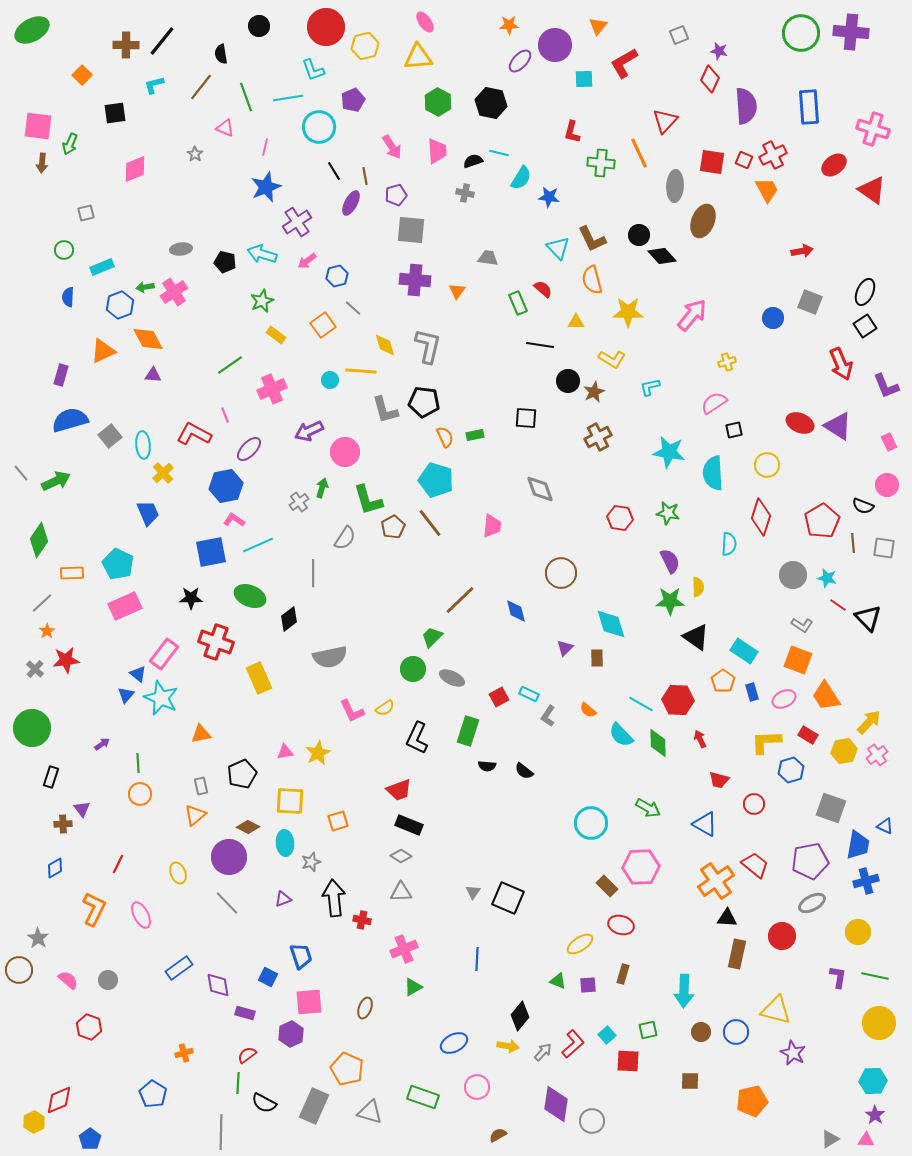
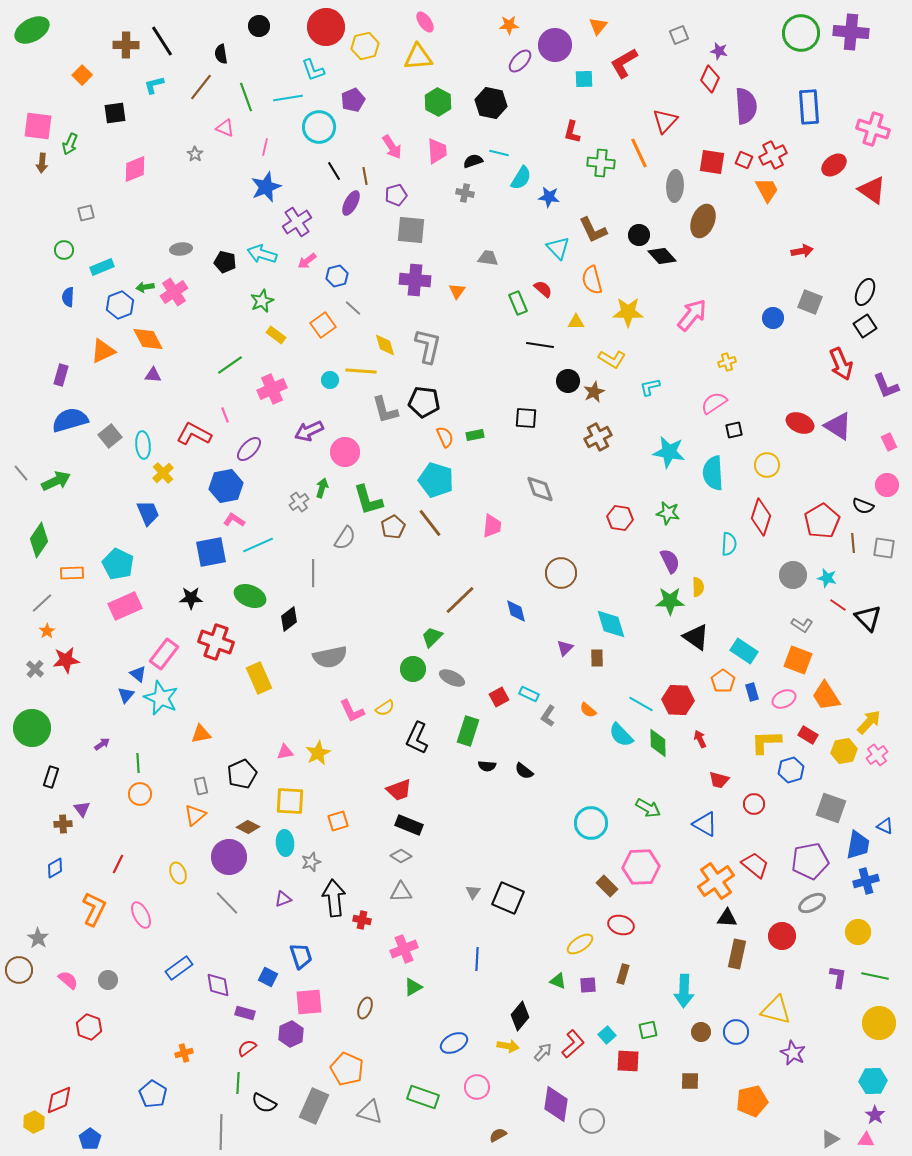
black line at (162, 41): rotated 72 degrees counterclockwise
brown L-shape at (592, 239): moved 1 px right, 9 px up
red semicircle at (247, 1055): moved 7 px up
